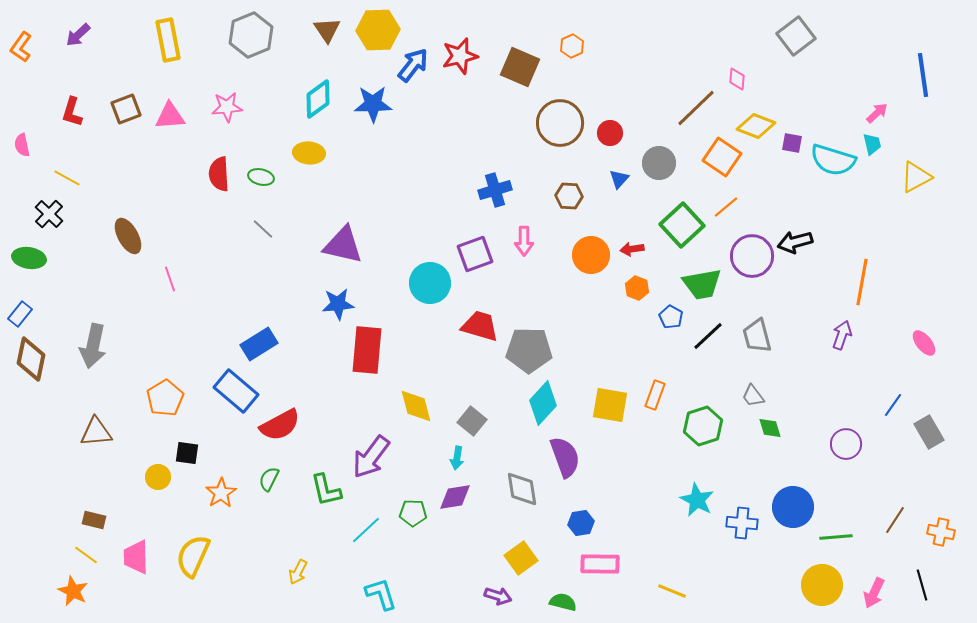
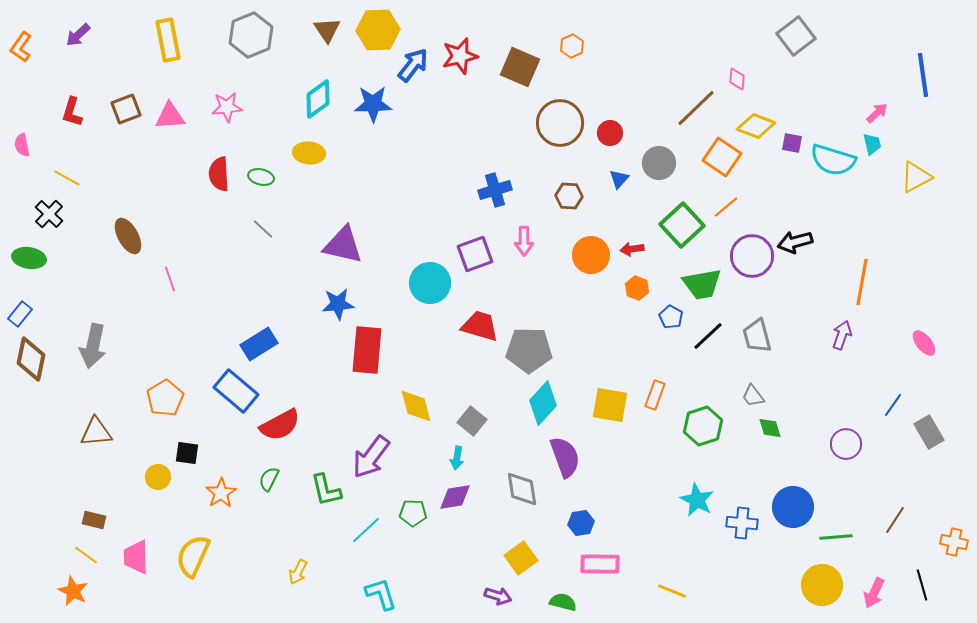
orange cross at (941, 532): moved 13 px right, 10 px down
